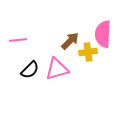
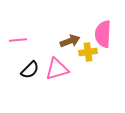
brown arrow: rotated 24 degrees clockwise
